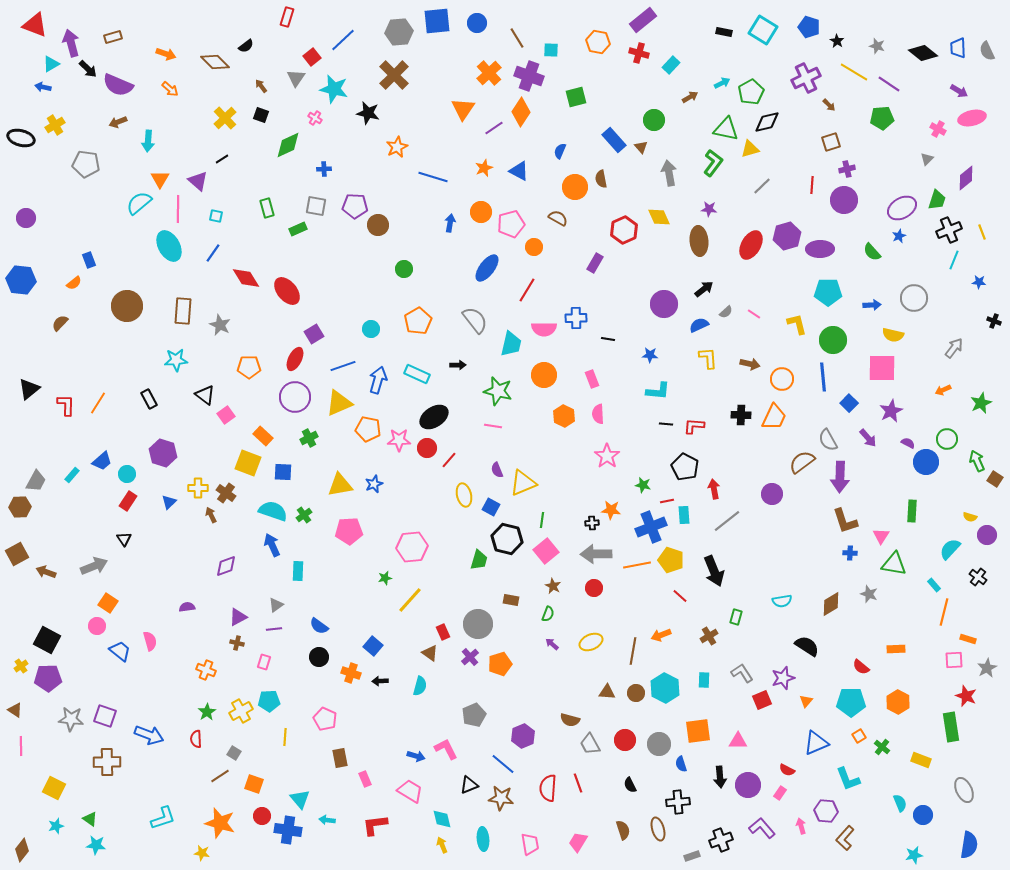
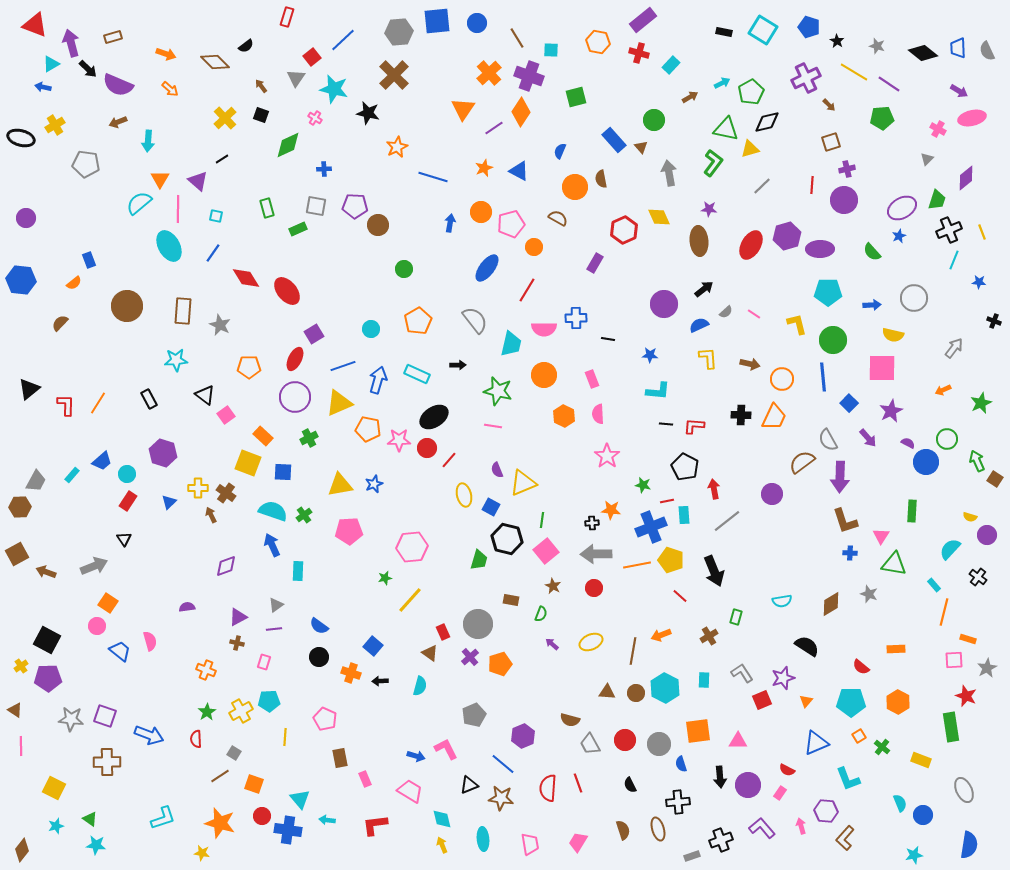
green semicircle at (548, 614): moved 7 px left
